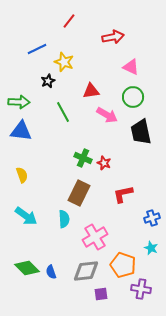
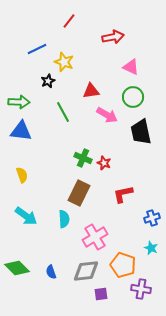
green diamond: moved 10 px left
